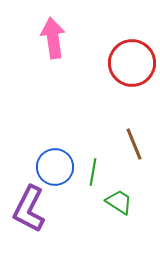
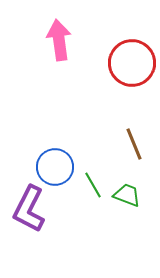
pink arrow: moved 6 px right, 2 px down
green line: moved 13 px down; rotated 40 degrees counterclockwise
green trapezoid: moved 8 px right, 7 px up; rotated 12 degrees counterclockwise
